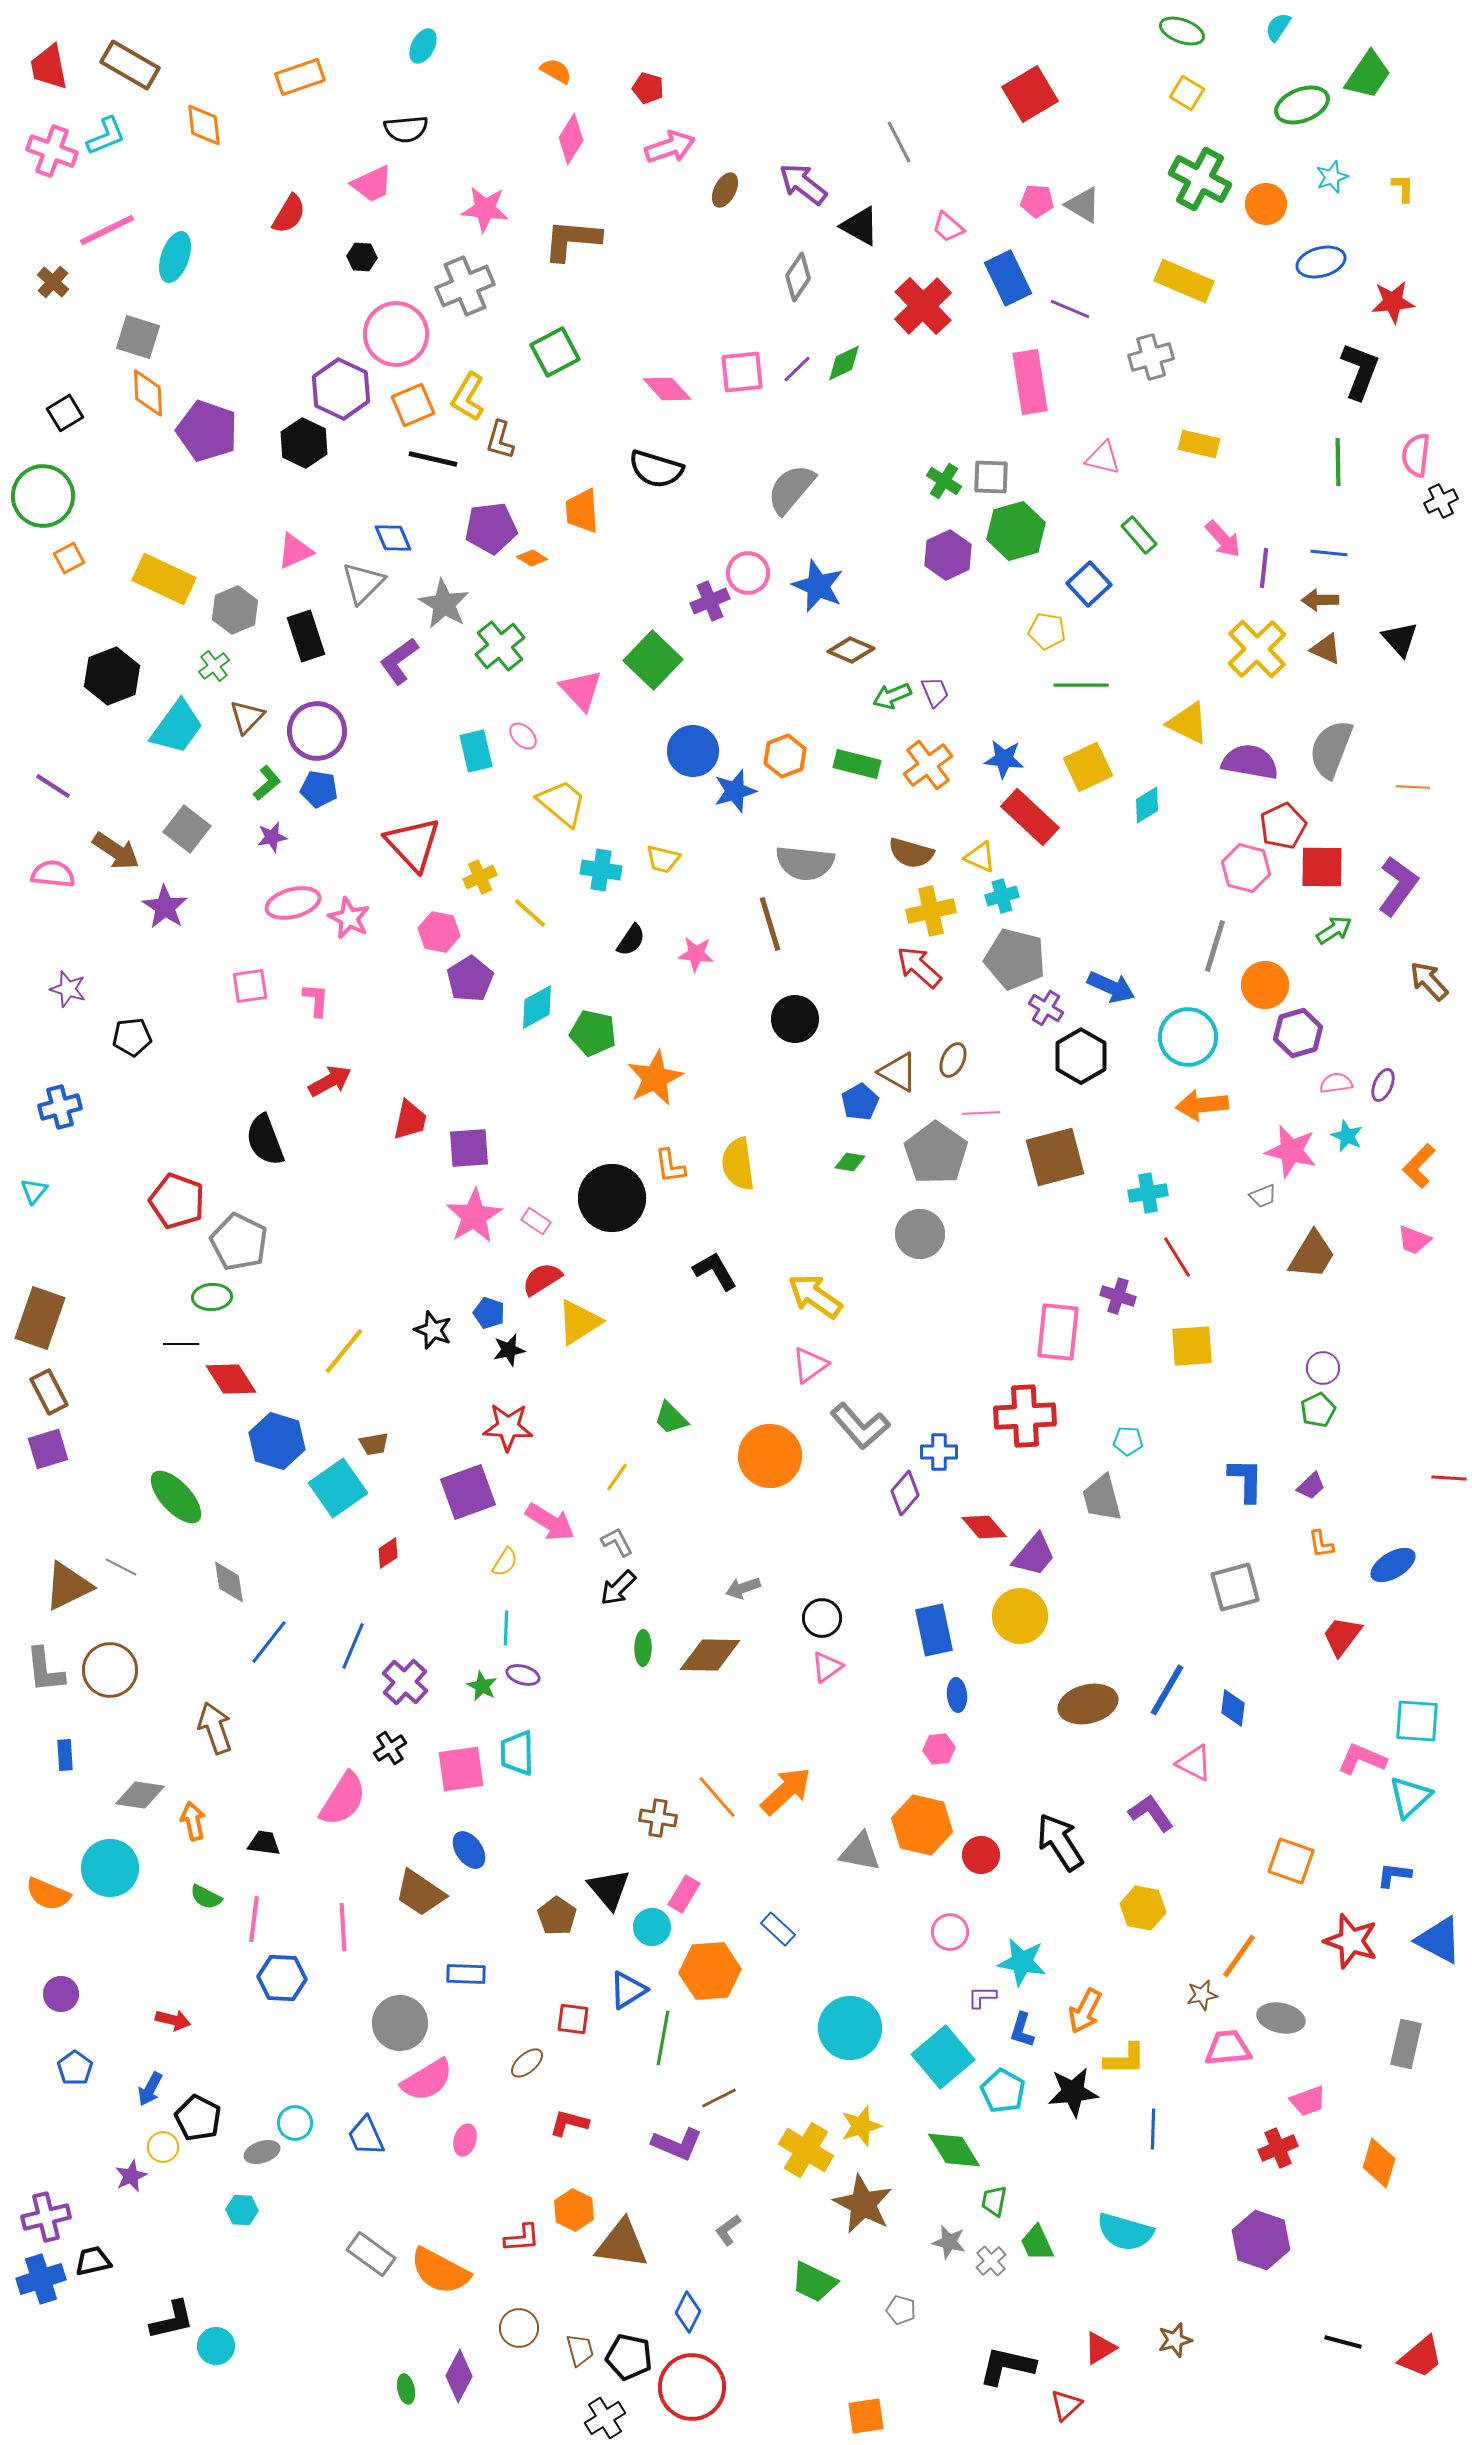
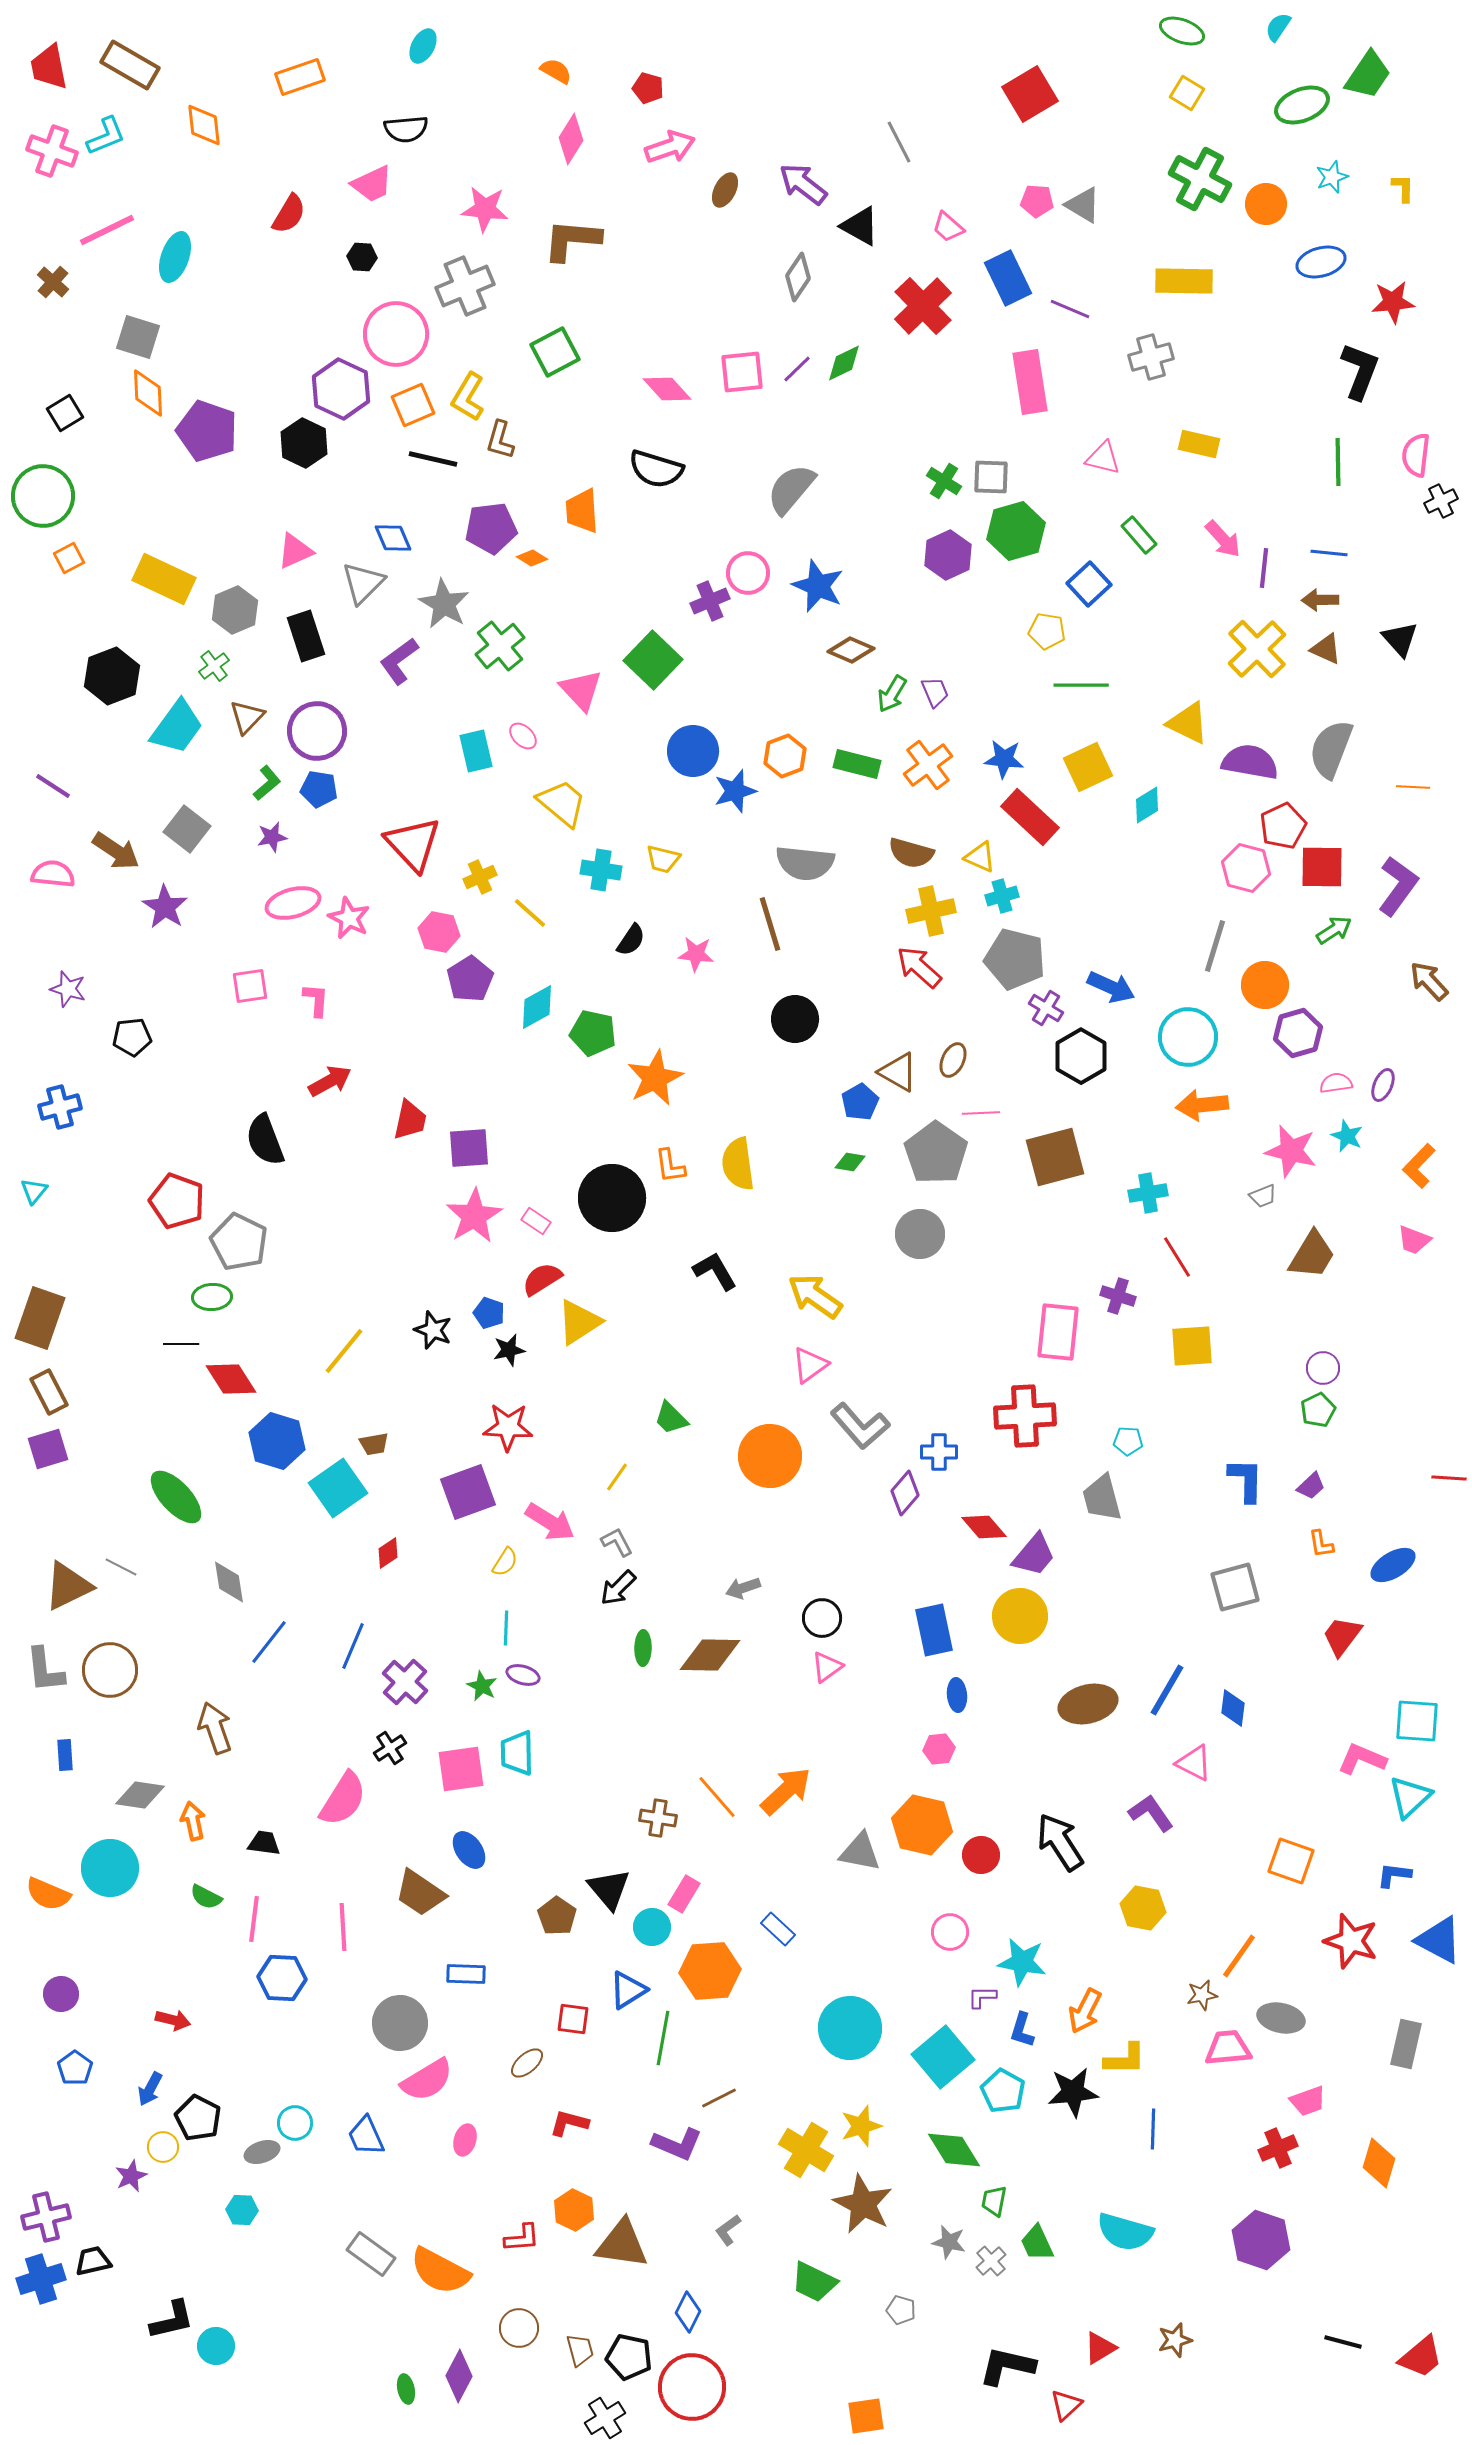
yellow rectangle at (1184, 281): rotated 22 degrees counterclockwise
green arrow at (892, 696): moved 2 px up; rotated 36 degrees counterclockwise
